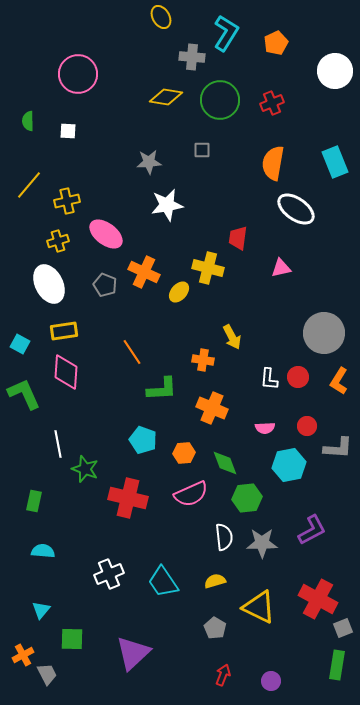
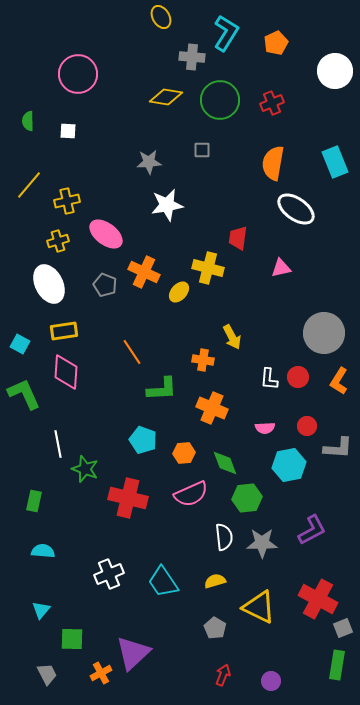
orange cross at (23, 655): moved 78 px right, 18 px down
